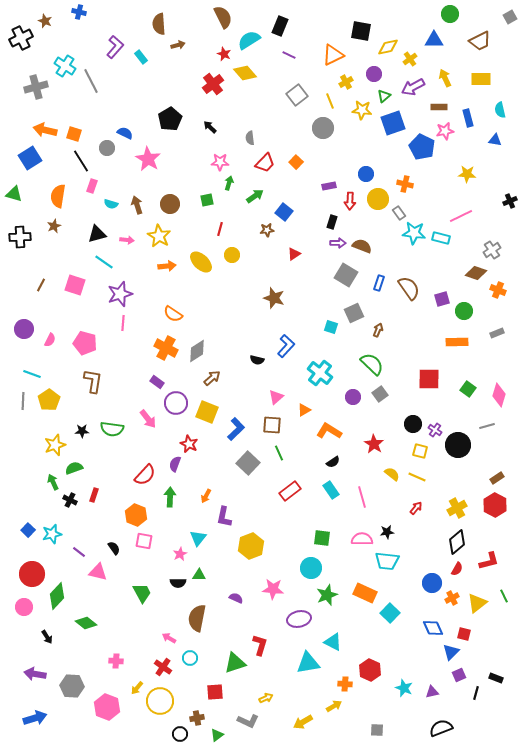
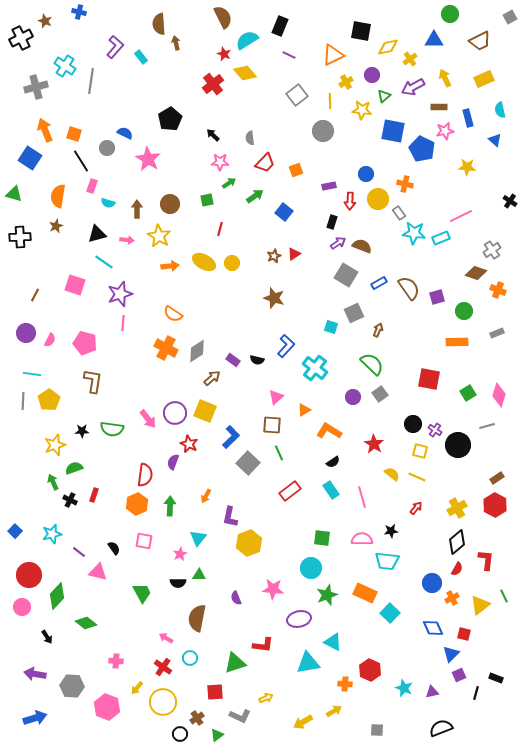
cyan semicircle at (249, 40): moved 2 px left
brown arrow at (178, 45): moved 2 px left, 2 px up; rotated 88 degrees counterclockwise
purple circle at (374, 74): moved 2 px left, 1 px down
yellow rectangle at (481, 79): moved 3 px right; rotated 24 degrees counterclockwise
gray line at (91, 81): rotated 35 degrees clockwise
yellow line at (330, 101): rotated 21 degrees clockwise
blue square at (393, 123): moved 8 px down; rotated 30 degrees clockwise
black arrow at (210, 127): moved 3 px right, 8 px down
gray circle at (323, 128): moved 3 px down
orange arrow at (45, 130): rotated 55 degrees clockwise
blue triangle at (495, 140): rotated 32 degrees clockwise
blue pentagon at (422, 147): moved 2 px down
blue square at (30, 158): rotated 25 degrees counterclockwise
orange square at (296, 162): moved 8 px down; rotated 24 degrees clockwise
yellow star at (467, 174): moved 7 px up
green arrow at (229, 183): rotated 40 degrees clockwise
black cross at (510, 201): rotated 32 degrees counterclockwise
cyan semicircle at (111, 204): moved 3 px left, 1 px up
brown arrow at (137, 205): moved 4 px down; rotated 18 degrees clockwise
brown star at (54, 226): moved 2 px right
brown star at (267, 230): moved 7 px right, 26 px down; rotated 16 degrees counterclockwise
cyan rectangle at (441, 238): rotated 36 degrees counterclockwise
purple arrow at (338, 243): rotated 35 degrees counterclockwise
yellow circle at (232, 255): moved 8 px down
yellow ellipse at (201, 262): moved 3 px right; rotated 15 degrees counterclockwise
orange arrow at (167, 266): moved 3 px right
blue rectangle at (379, 283): rotated 42 degrees clockwise
brown line at (41, 285): moved 6 px left, 10 px down
purple square at (442, 299): moved 5 px left, 2 px up
purple circle at (24, 329): moved 2 px right, 4 px down
cyan cross at (320, 373): moved 5 px left, 5 px up
cyan line at (32, 374): rotated 12 degrees counterclockwise
red square at (429, 379): rotated 10 degrees clockwise
purple rectangle at (157, 382): moved 76 px right, 22 px up
green square at (468, 389): moved 4 px down; rotated 21 degrees clockwise
purple circle at (176, 403): moved 1 px left, 10 px down
yellow square at (207, 412): moved 2 px left, 1 px up
blue L-shape at (236, 429): moved 5 px left, 8 px down
purple semicircle at (175, 464): moved 2 px left, 2 px up
red semicircle at (145, 475): rotated 35 degrees counterclockwise
green arrow at (170, 497): moved 9 px down
orange hexagon at (136, 515): moved 1 px right, 11 px up; rotated 15 degrees clockwise
purple L-shape at (224, 517): moved 6 px right
blue square at (28, 530): moved 13 px left, 1 px down
black star at (387, 532): moved 4 px right, 1 px up
yellow hexagon at (251, 546): moved 2 px left, 3 px up
red L-shape at (489, 561): moved 3 px left, 1 px up; rotated 70 degrees counterclockwise
red circle at (32, 574): moved 3 px left, 1 px down
purple semicircle at (236, 598): rotated 136 degrees counterclockwise
yellow triangle at (477, 603): moved 3 px right, 2 px down
pink circle at (24, 607): moved 2 px left
pink arrow at (169, 638): moved 3 px left
red L-shape at (260, 645): moved 3 px right; rotated 80 degrees clockwise
blue triangle at (451, 652): moved 2 px down
yellow circle at (160, 701): moved 3 px right, 1 px down
yellow arrow at (334, 706): moved 5 px down
brown cross at (197, 718): rotated 24 degrees counterclockwise
gray L-shape at (248, 721): moved 8 px left, 5 px up
